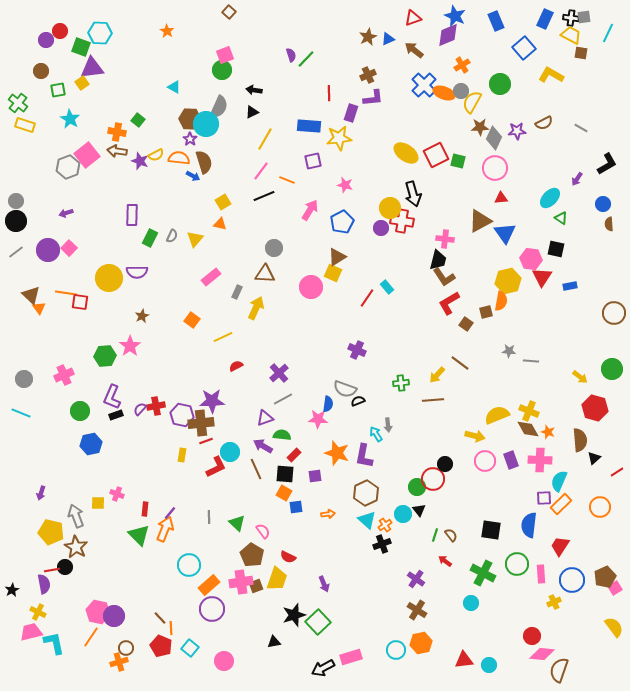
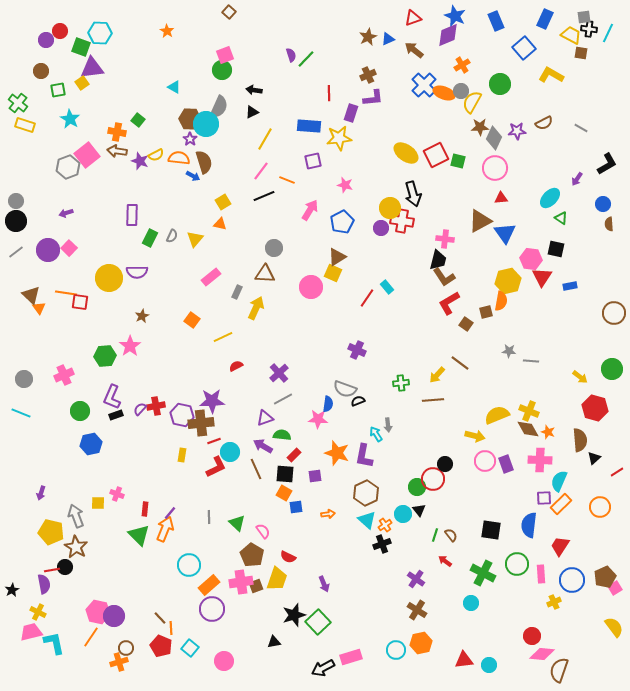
black cross at (571, 18): moved 18 px right, 11 px down
red line at (206, 441): moved 8 px right
purple rectangle at (511, 460): moved 5 px left, 4 px down
